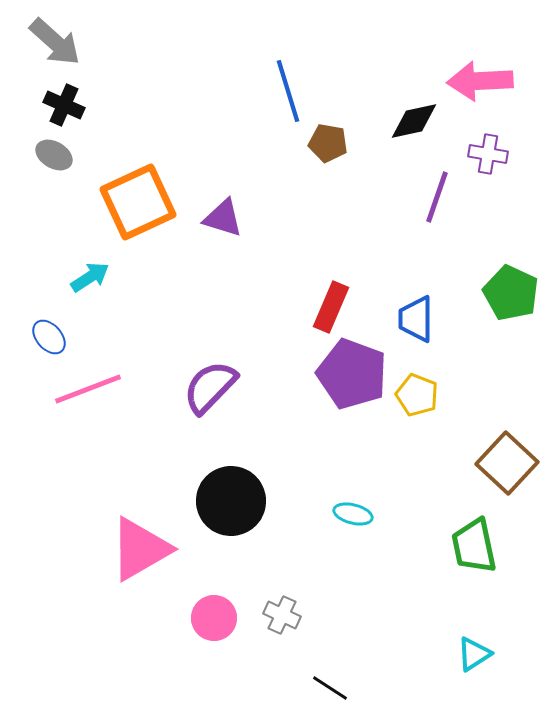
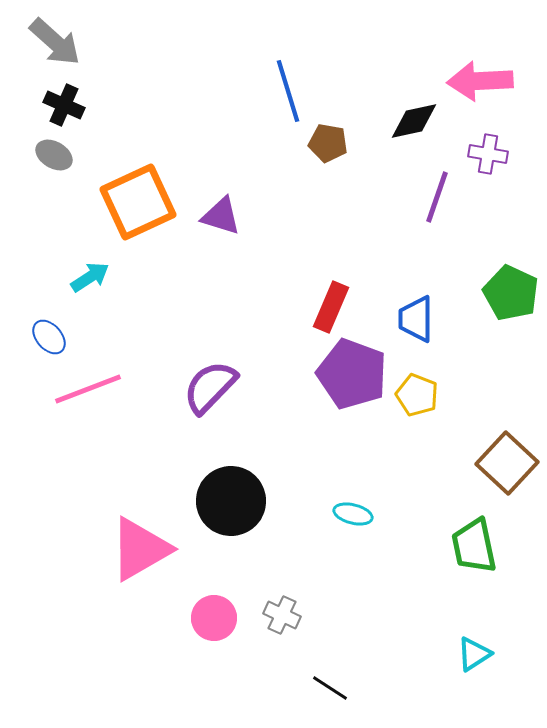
purple triangle: moved 2 px left, 2 px up
